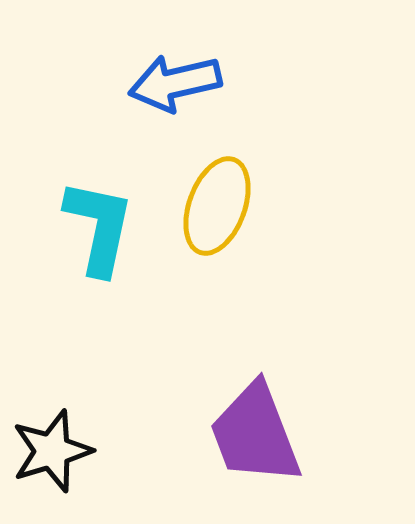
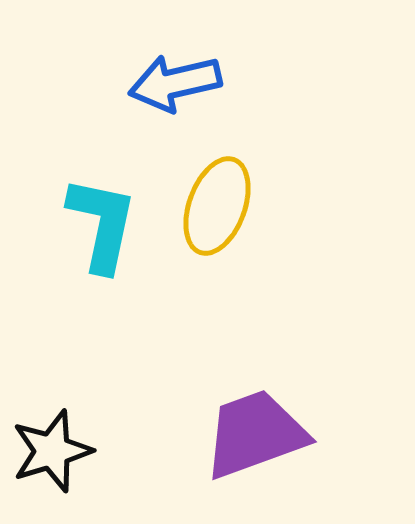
cyan L-shape: moved 3 px right, 3 px up
purple trapezoid: rotated 91 degrees clockwise
